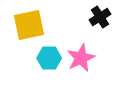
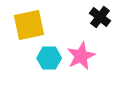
black cross: rotated 20 degrees counterclockwise
pink star: moved 2 px up
